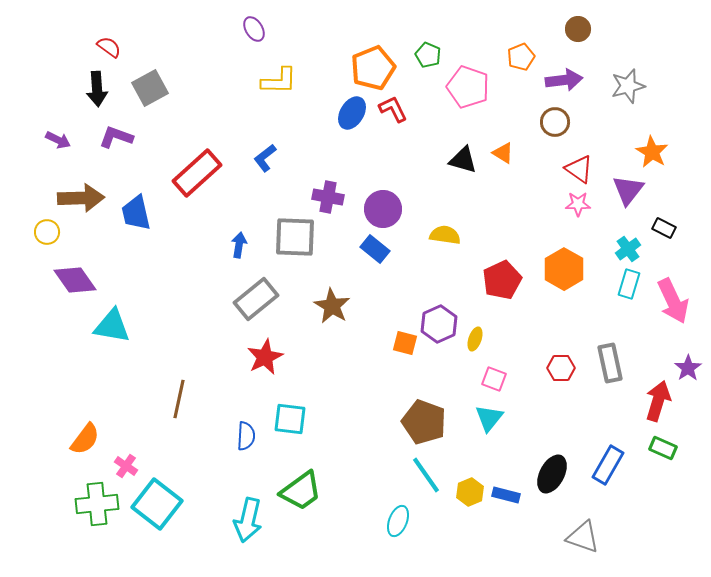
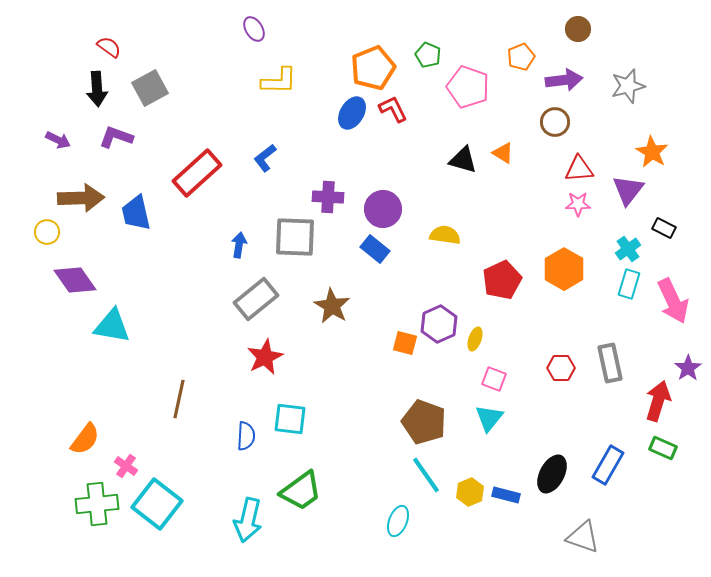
red triangle at (579, 169): rotated 40 degrees counterclockwise
purple cross at (328, 197): rotated 8 degrees counterclockwise
